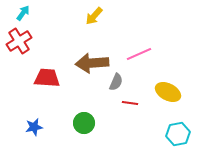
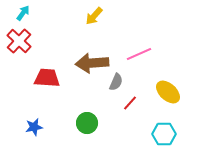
red cross: rotated 15 degrees counterclockwise
yellow ellipse: rotated 15 degrees clockwise
red line: rotated 56 degrees counterclockwise
green circle: moved 3 px right
cyan hexagon: moved 14 px left; rotated 10 degrees clockwise
